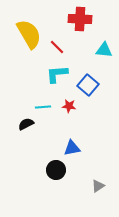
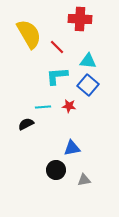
cyan triangle: moved 16 px left, 11 px down
cyan L-shape: moved 2 px down
gray triangle: moved 14 px left, 6 px up; rotated 24 degrees clockwise
